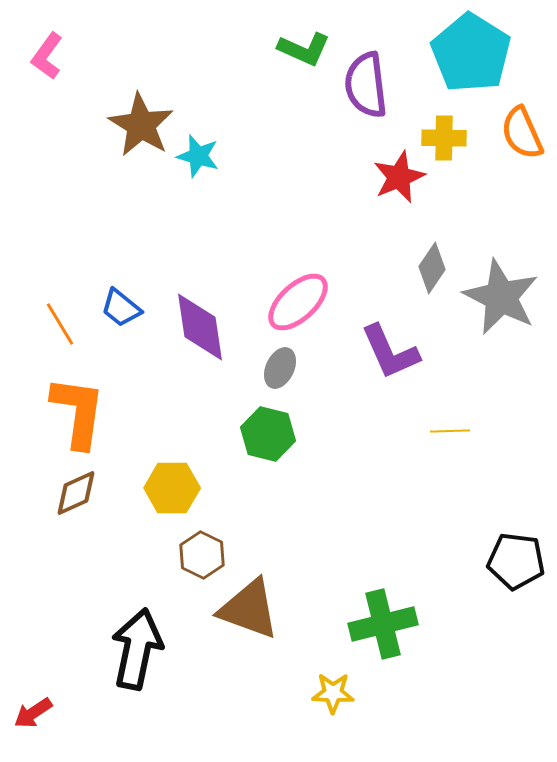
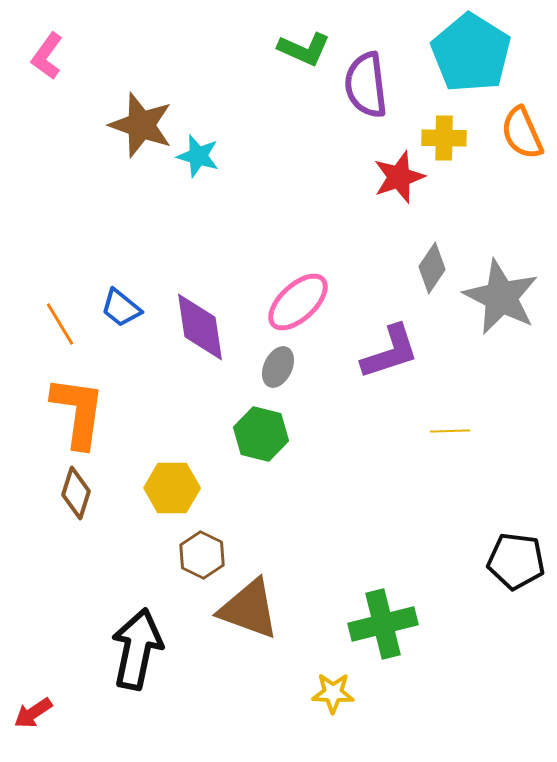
brown star: rotated 12 degrees counterclockwise
red star: rotated 4 degrees clockwise
purple L-shape: rotated 84 degrees counterclockwise
gray ellipse: moved 2 px left, 1 px up
green hexagon: moved 7 px left
brown diamond: rotated 48 degrees counterclockwise
